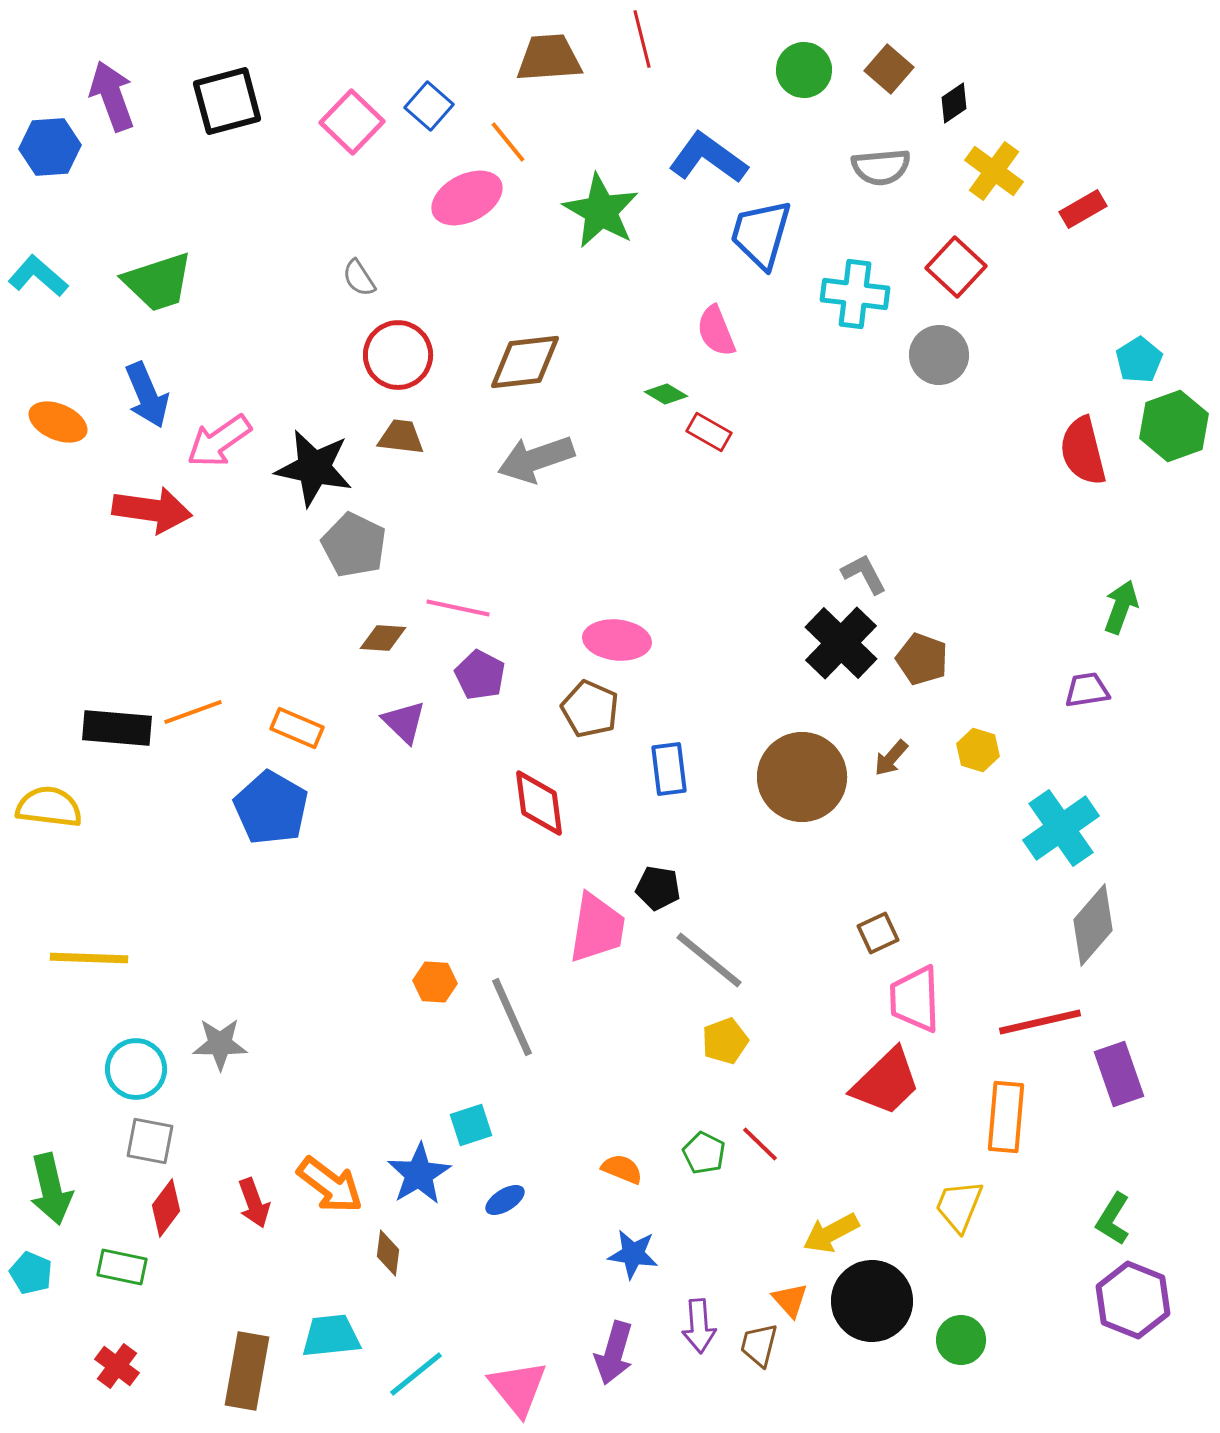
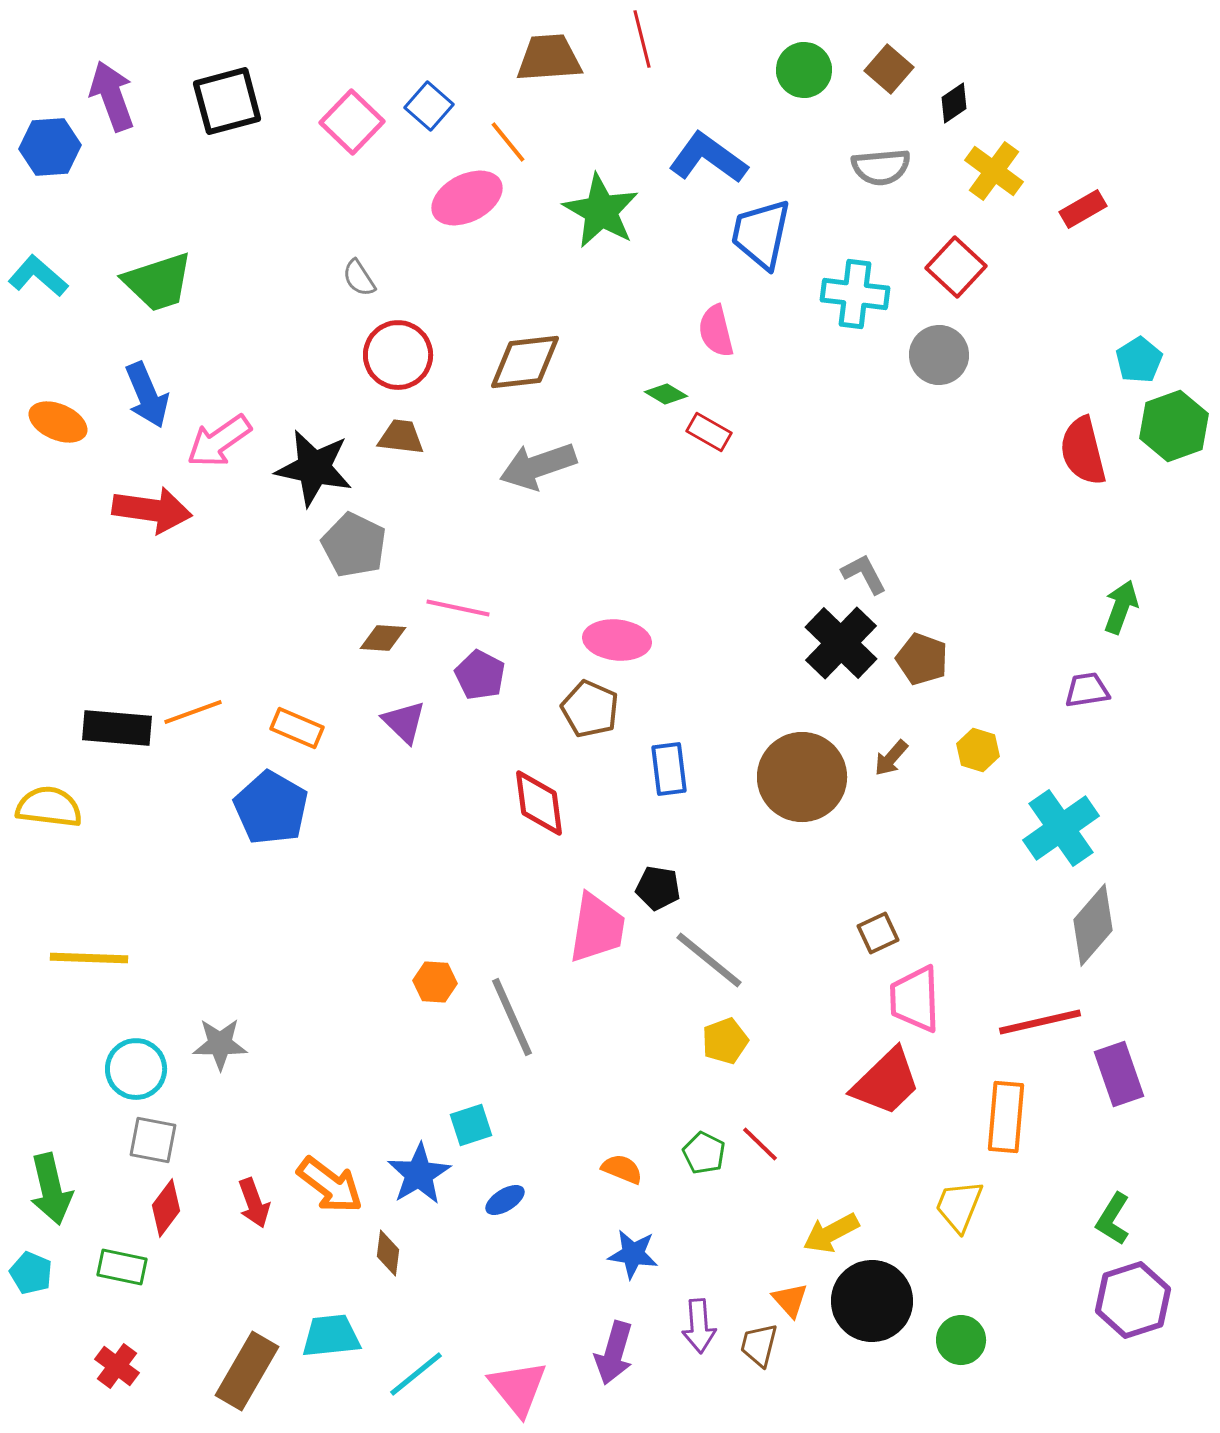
blue trapezoid at (761, 234): rotated 4 degrees counterclockwise
pink semicircle at (716, 331): rotated 8 degrees clockwise
gray arrow at (536, 459): moved 2 px right, 7 px down
gray square at (150, 1141): moved 3 px right, 1 px up
purple hexagon at (1133, 1300): rotated 20 degrees clockwise
brown rectangle at (247, 1371): rotated 20 degrees clockwise
